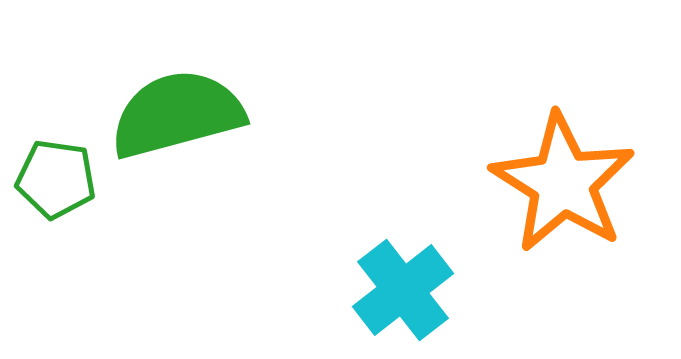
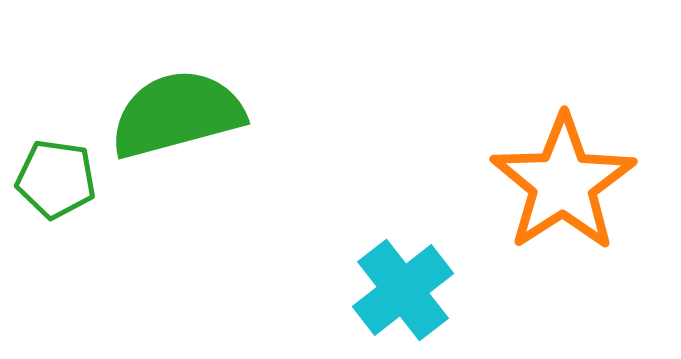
orange star: rotated 7 degrees clockwise
